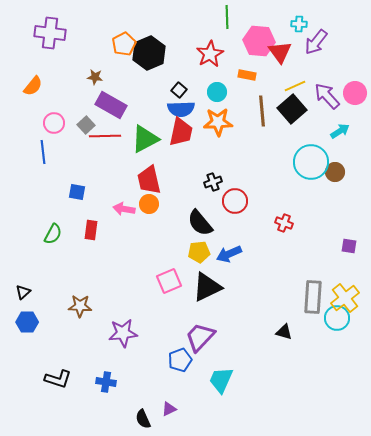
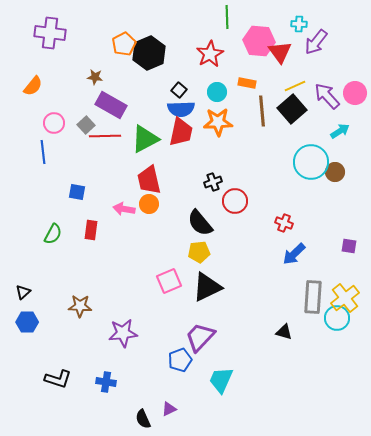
orange rectangle at (247, 75): moved 8 px down
blue arrow at (229, 254): moved 65 px right; rotated 20 degrees counterclockwise
